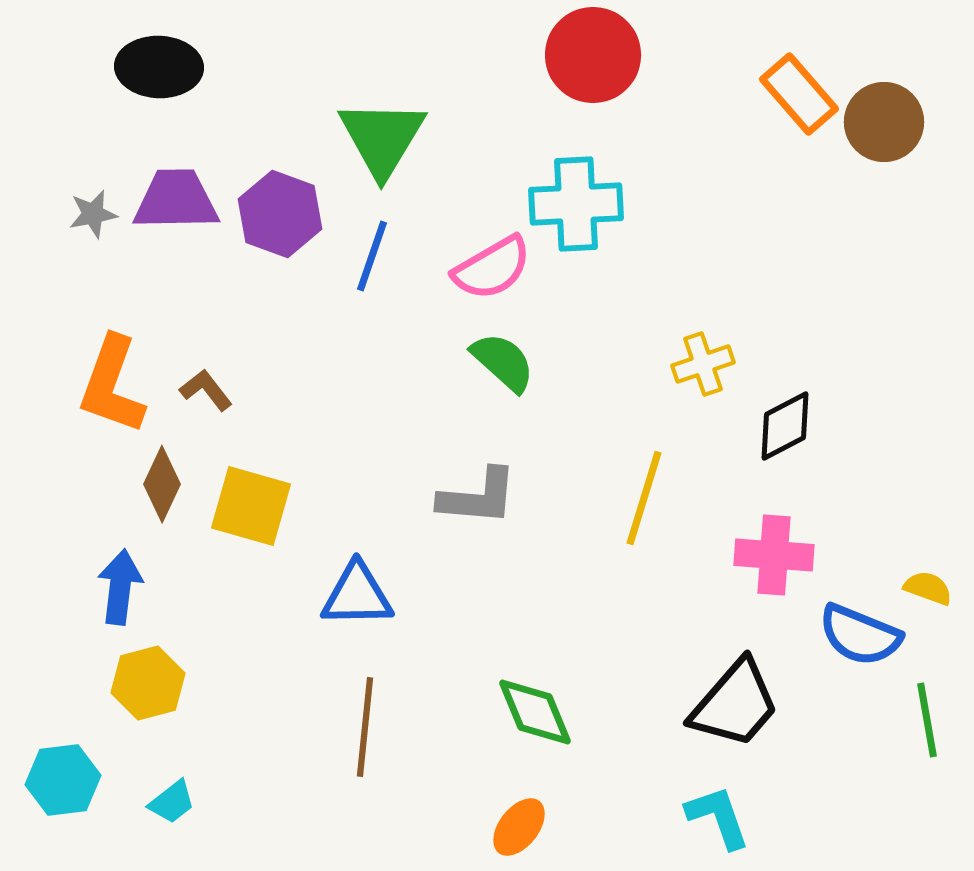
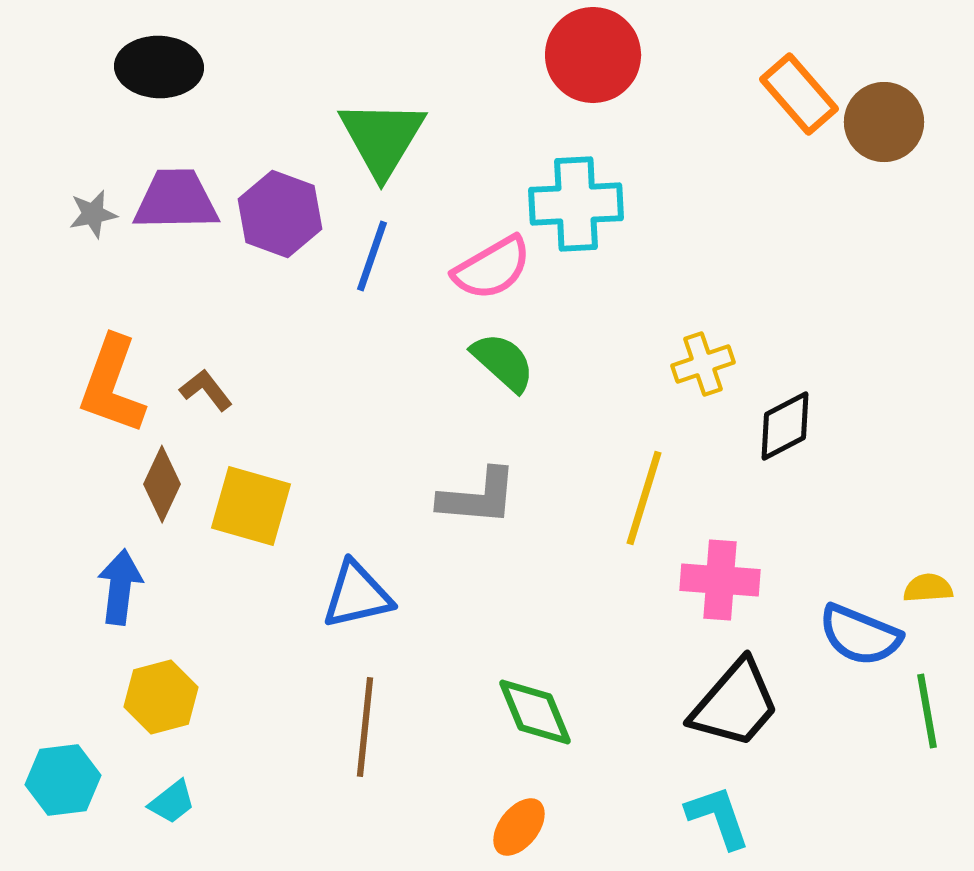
pink cross: moved 54 px left, 25 px down
yellow semicircle: rotated 24 degrees counterclockwise
blue triangle: rotated 12 degrees counterclockwise
yellow hexagon: moved 13 px right, 14 px down
green line: moved 9 px up
